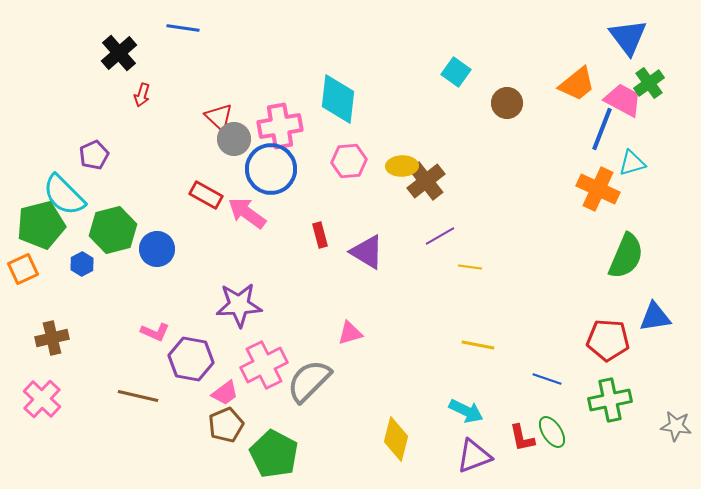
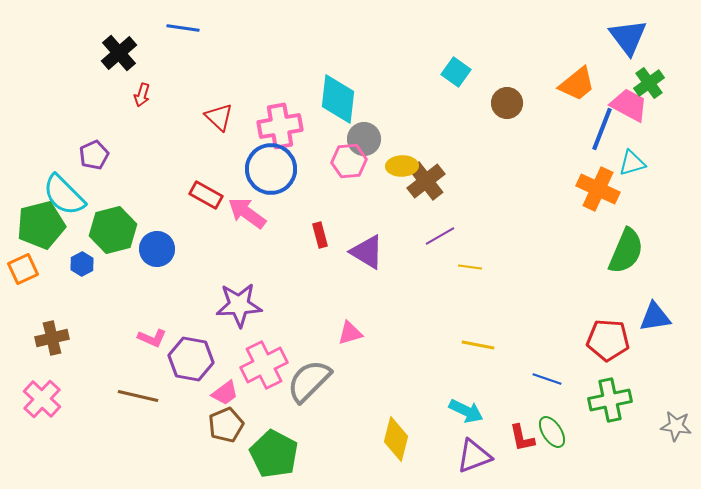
pink trapezoid at (623, 100): moved 6 px right, 5 px down
gray circle at (234, 139): moved 130 px right
green semicircle at (626, 256): moved 5 px up
pink L-shape at (155, 332): moved 3 px left, 6 px down
